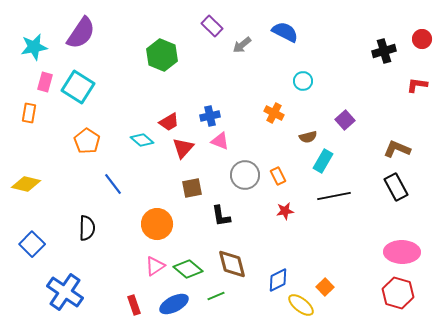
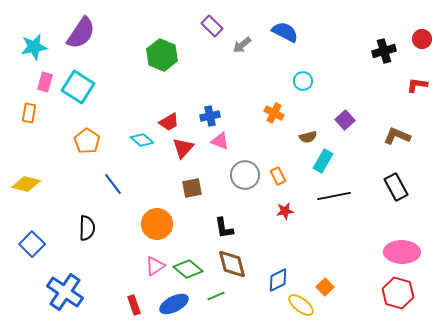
brown L-shape at (397, 149): moved 13 px up
black L-shape at (221, 216): moved 3 px right, 12 px down
